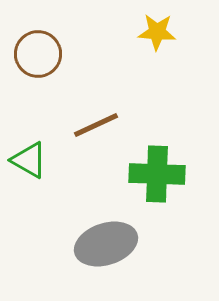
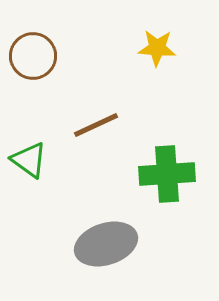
yellow star: moved 16 px down
brown circle: moved 5 px left, 2 px down
green triangle: rotated 6 degrees clockwise
green cross: moved 10 px right; rotated 6 degrees counterclockwise
